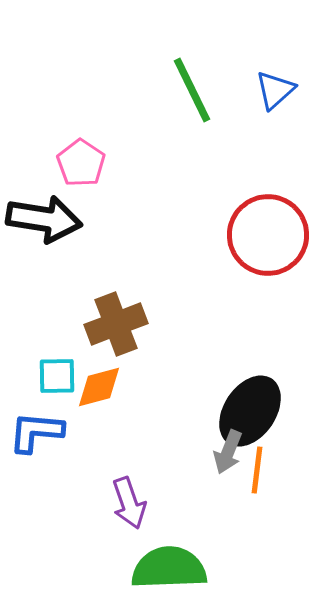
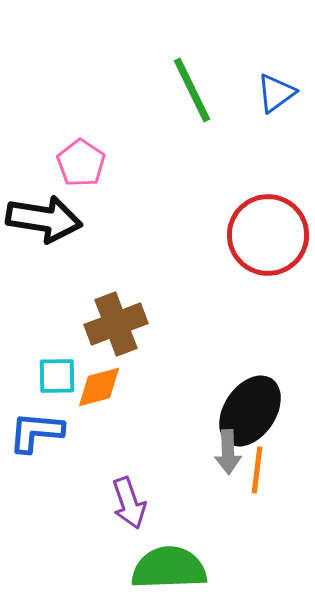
blue triangle: moved 1 px right, 3 px down; rotated 6 degrees clockwise
gray arrow: rotated 24 degrees counterclockwise
